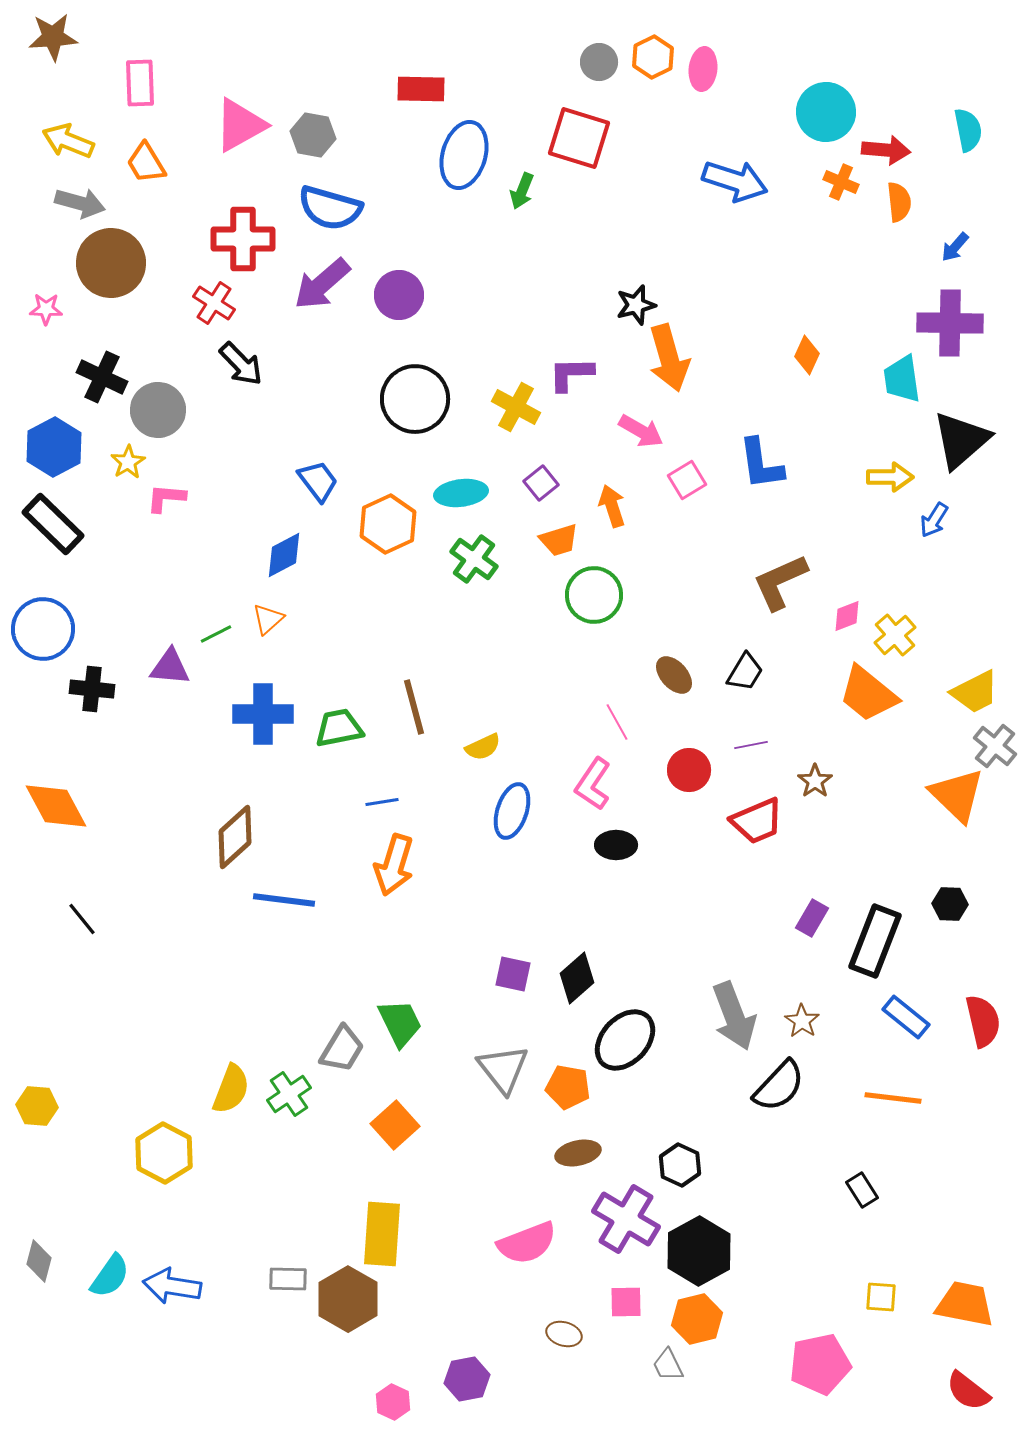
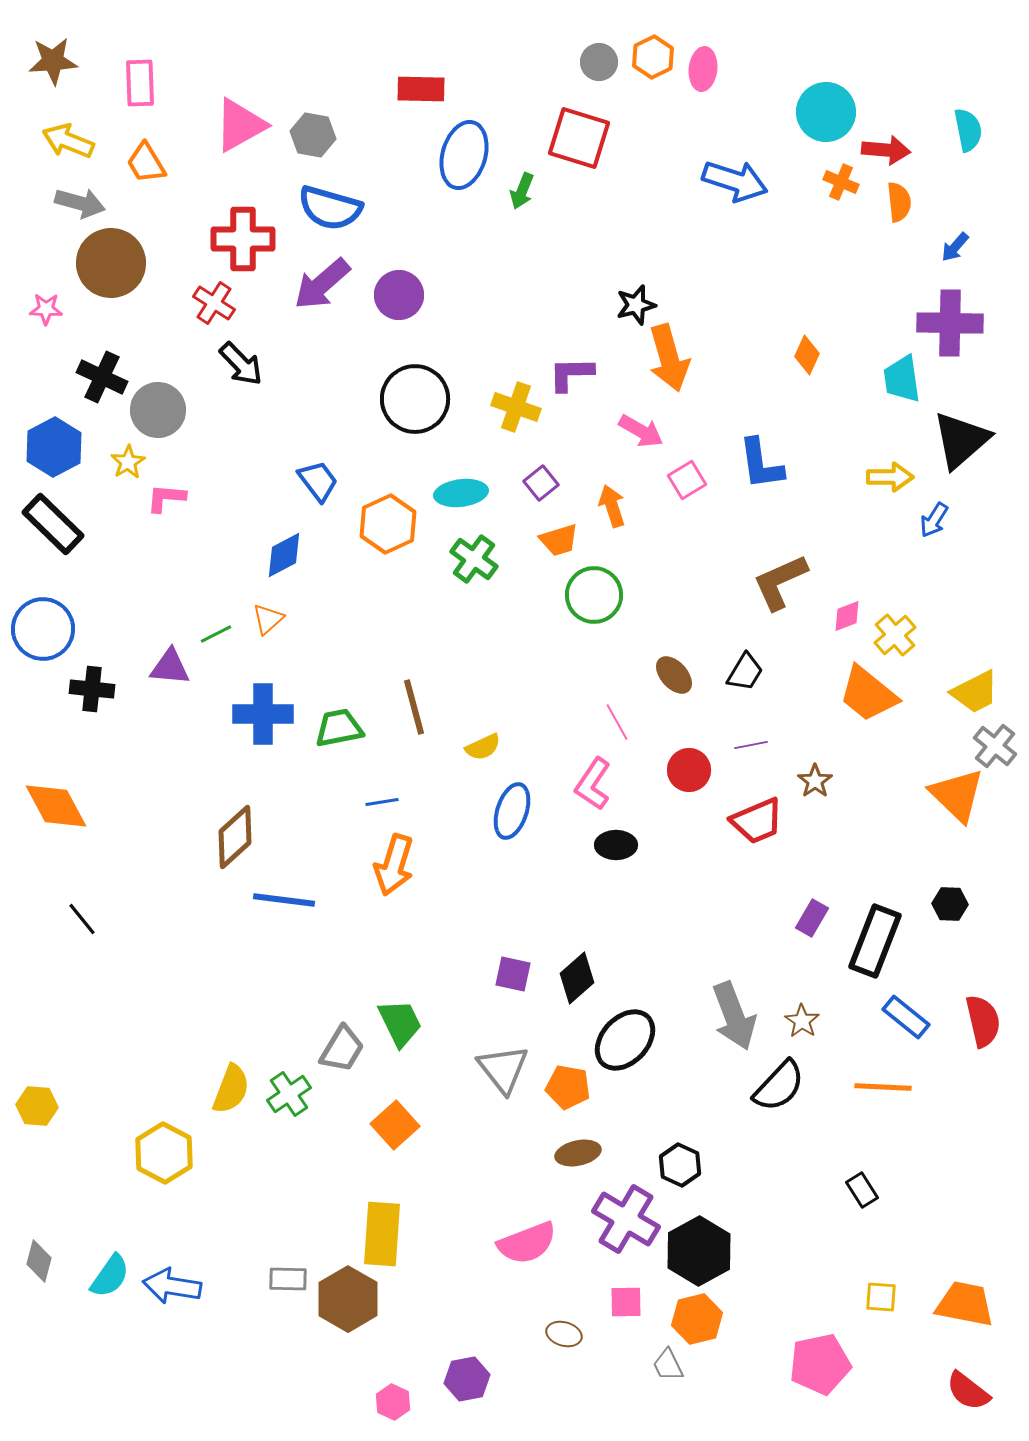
brown star at (53, 37): moved 24 px down
yellow cross at (516, 407): rotated 9 degrees counterclockwise
orange line at (893, 1098): moved 10 px left, 11 px up; rotated 4 degrees counterclockwise
